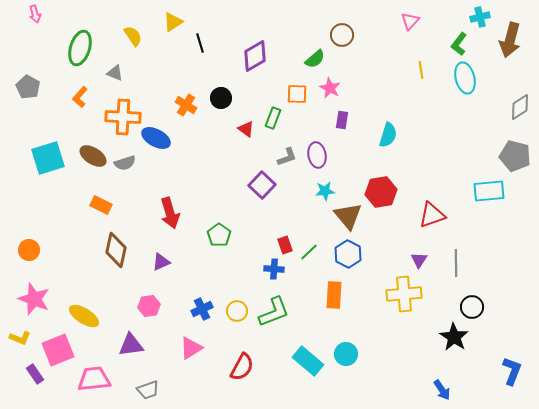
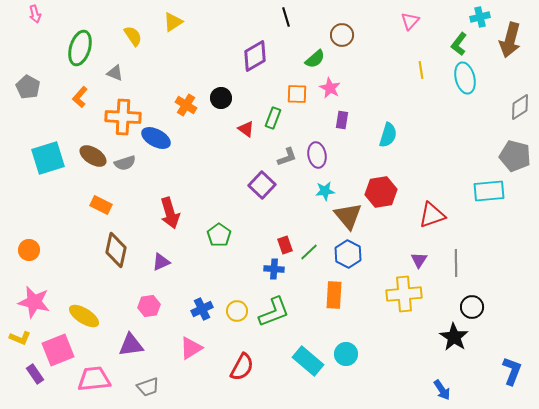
black line at (200, 43): moved 86 px right, 26 px up
pink star at (34, 299): moved 3 px down; rotated 8 degrees counterclockwise
gray trapezoid at (148, 390): moved 3 px up
